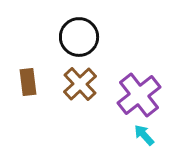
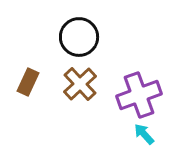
brown rectangle: rotated 32 degrees clockwise
purple cross: rotated 18 degrees clockwise
cyan arrow: moved 1 px up
